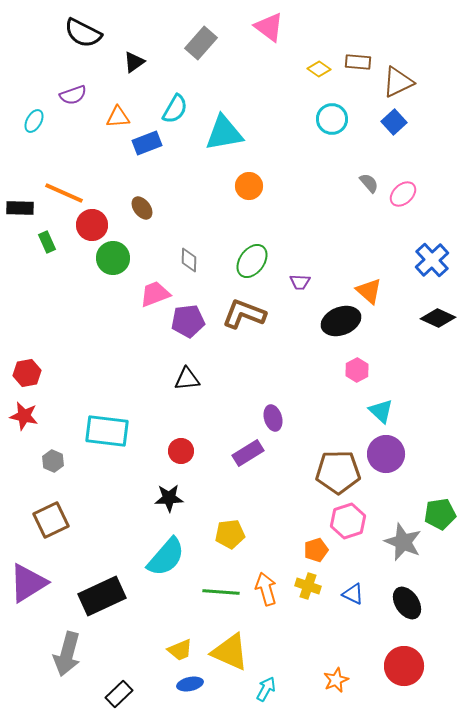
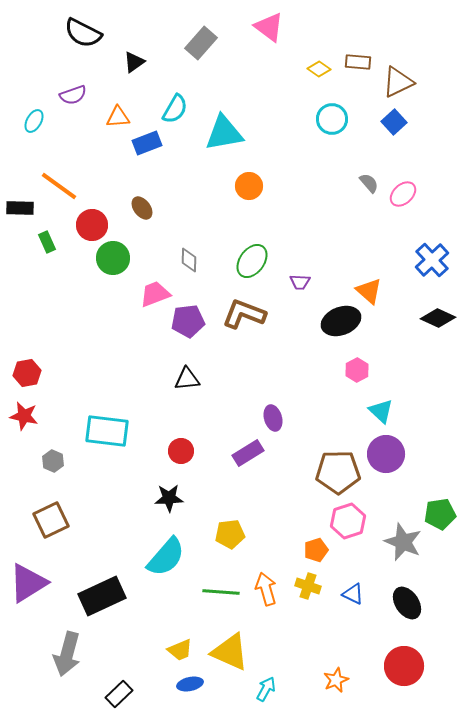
orange line at (64, 193): moved 5 px left, 7 px up; rotated 12 degrees clockwise
